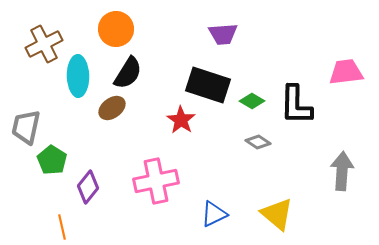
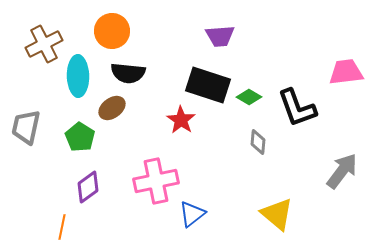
orange circle: moved 4 px left, 2 px down
purple trapezoid: moved 3 px left, 2 px down
black semicircle: rotated 64 degrees clockwise
green diamond: moved 3 px left, 4 px up
black L-shape: moved 1 px right, 3 px down; rotated 21 degrees counterclockwise
gray diamond: rotated 60 degrees clockwise
green pentagon: moved 28 px right, 23 px up
gray arrow: rotated 33 degrees clockwise
purple diamond: rotated 16 degrees clockwise
blue triangle: moved 22 px left; rotated 12 degrees counterclockwise
orange line: rotated 25 degrees clockwise
